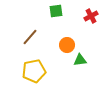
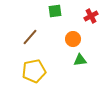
green square: moved 1 px left
orange circle: moved 6 px right, 6 px up
